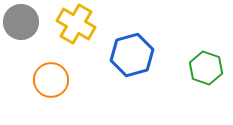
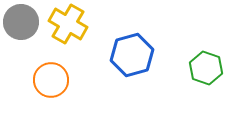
yellow cross: moved 8 px left
